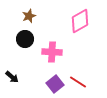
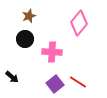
pink diamond: moved 1 px left, 2 px down; rotated 20 degrees counterclockwise
